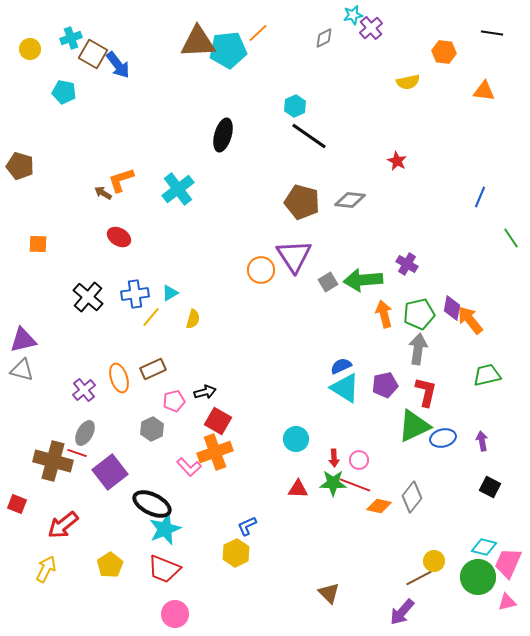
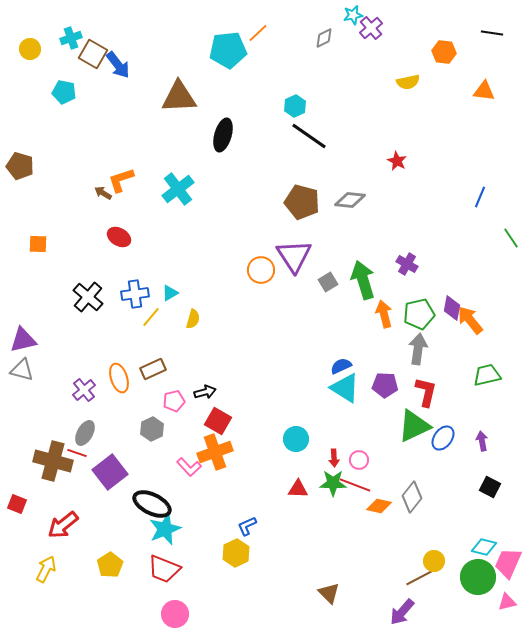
brown triangle at (198, 42): moved 19 px left, 55 px down
green arrow at (363, 280): rotated 78 degrees clockwise
purple pentagon at (385, 385): rotated 15 degrees clockwise
blue ellipse at (443, 438): rotated 40 degrees counterclockwise
